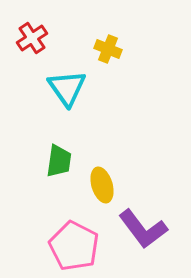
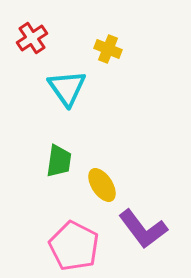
yellow ellipse: rotated 16 degrees counterclockwise
